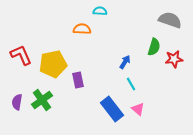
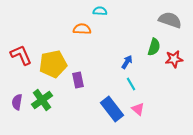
blue arrow: moved 2 px right
